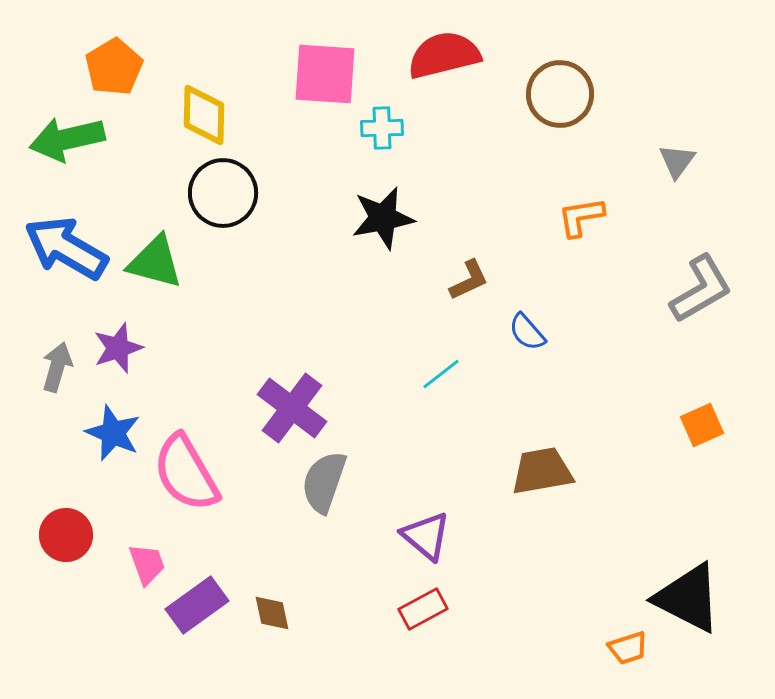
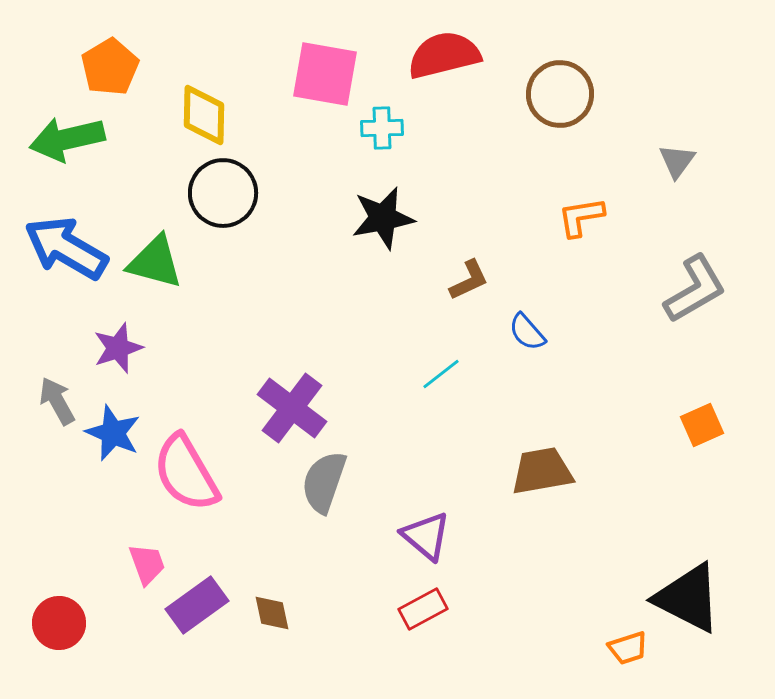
orange pentagon: moved 4 px left
pink square: rotated 6 degrees clockwise
gray L-shape: moved 6 px left
gray arrow: moved 34 px down; rotated 45 degrees counterclockwise
red circle: moved 7 px left, 88 px down
